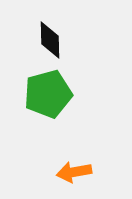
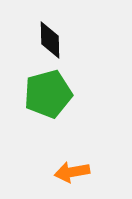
orange arrow: moved 2 px left
